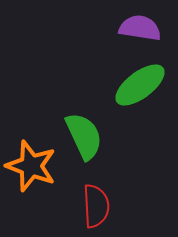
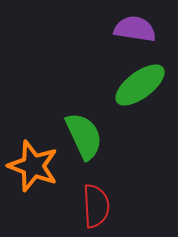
purple semicircle: moved 5 px left, 1 px down
orange star: moved 2 px right
